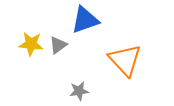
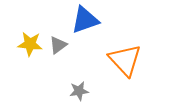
yellow star: moved 1 px left
